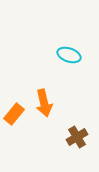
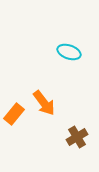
cyan ellipse: moved 3 px up
orange arrow: rotated 24 degrees counterclockwise
